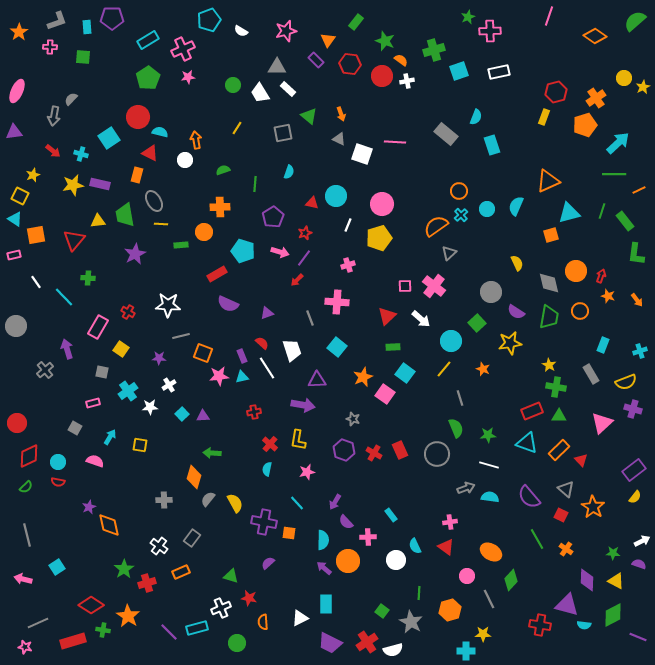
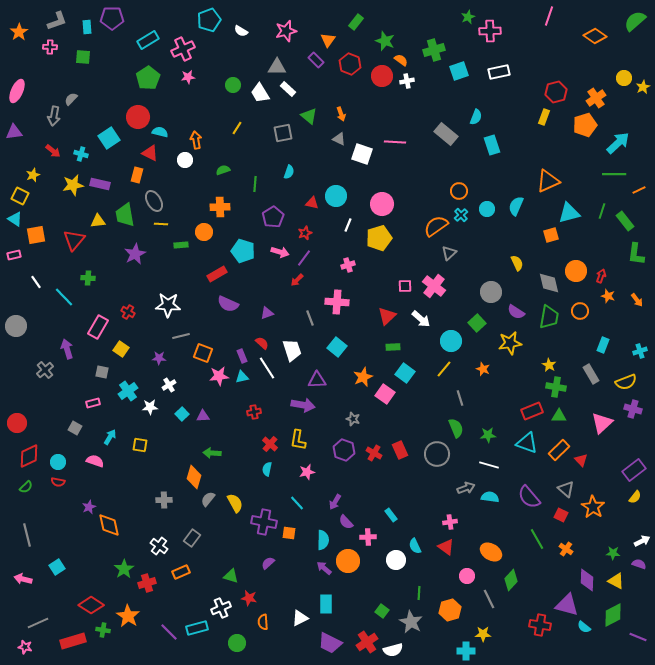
red hexagon at (350, 64): rotated 15 degrees clockwise
cyan semicircle at (584, 625): moved 2 px down; rotated 32 degrees clockwise
